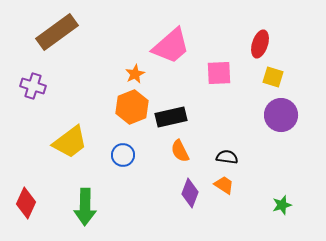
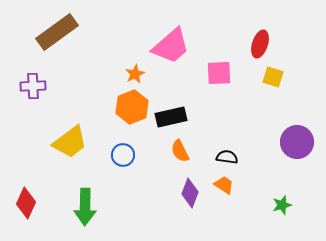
purple cross: rotated 20 degrees counterclockwise
purple circle: moved 16 px right, 27 px down
